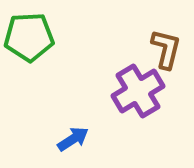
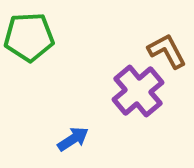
brown L-shape: moved 1 px right, 2 px down; rotated 42 degrees counterclockwise
purple cross: rotated 9 degrees counterclockwise
